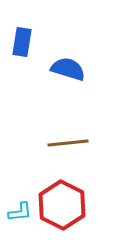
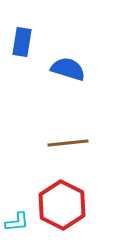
cyan L-shape: moved 3 px left, 10 px down
